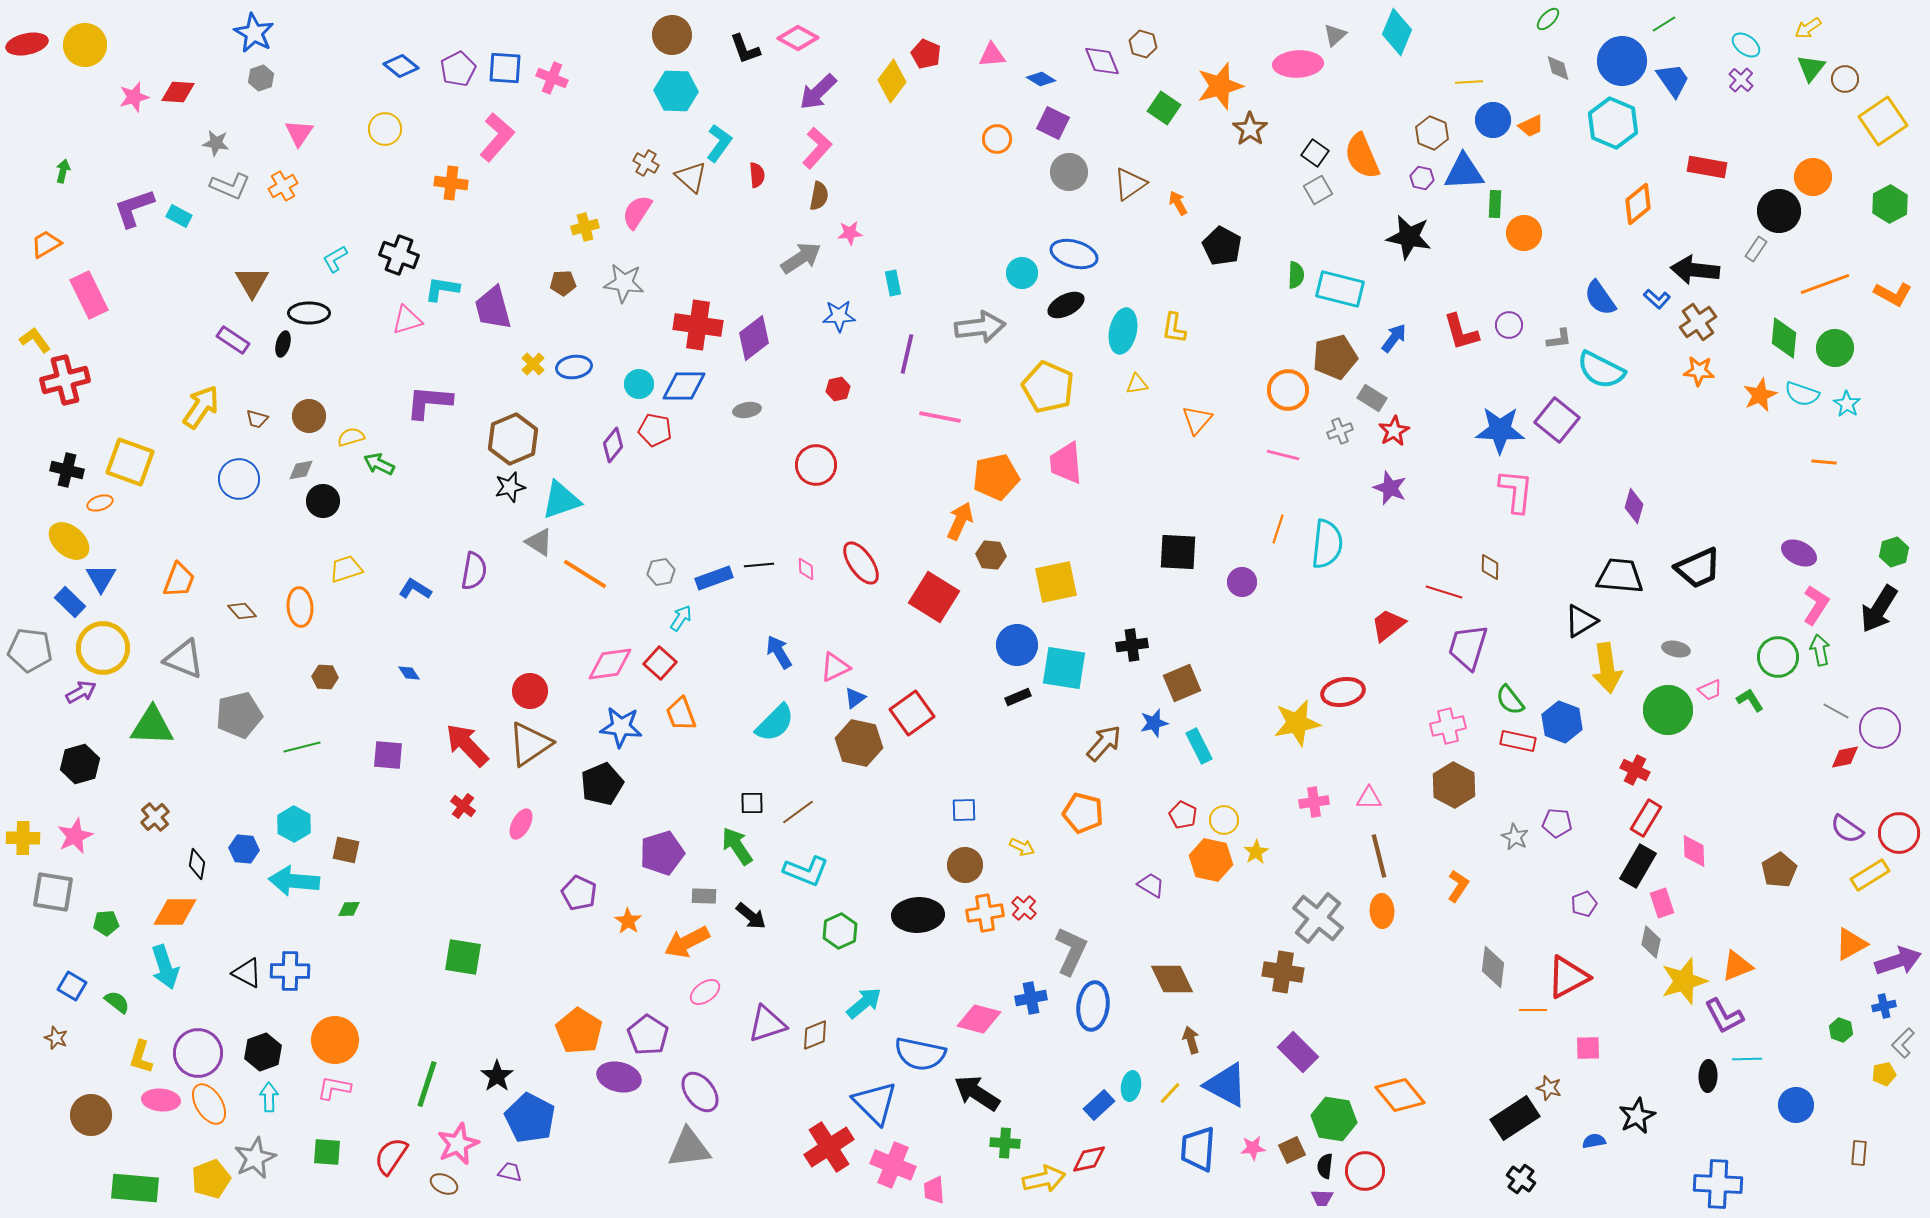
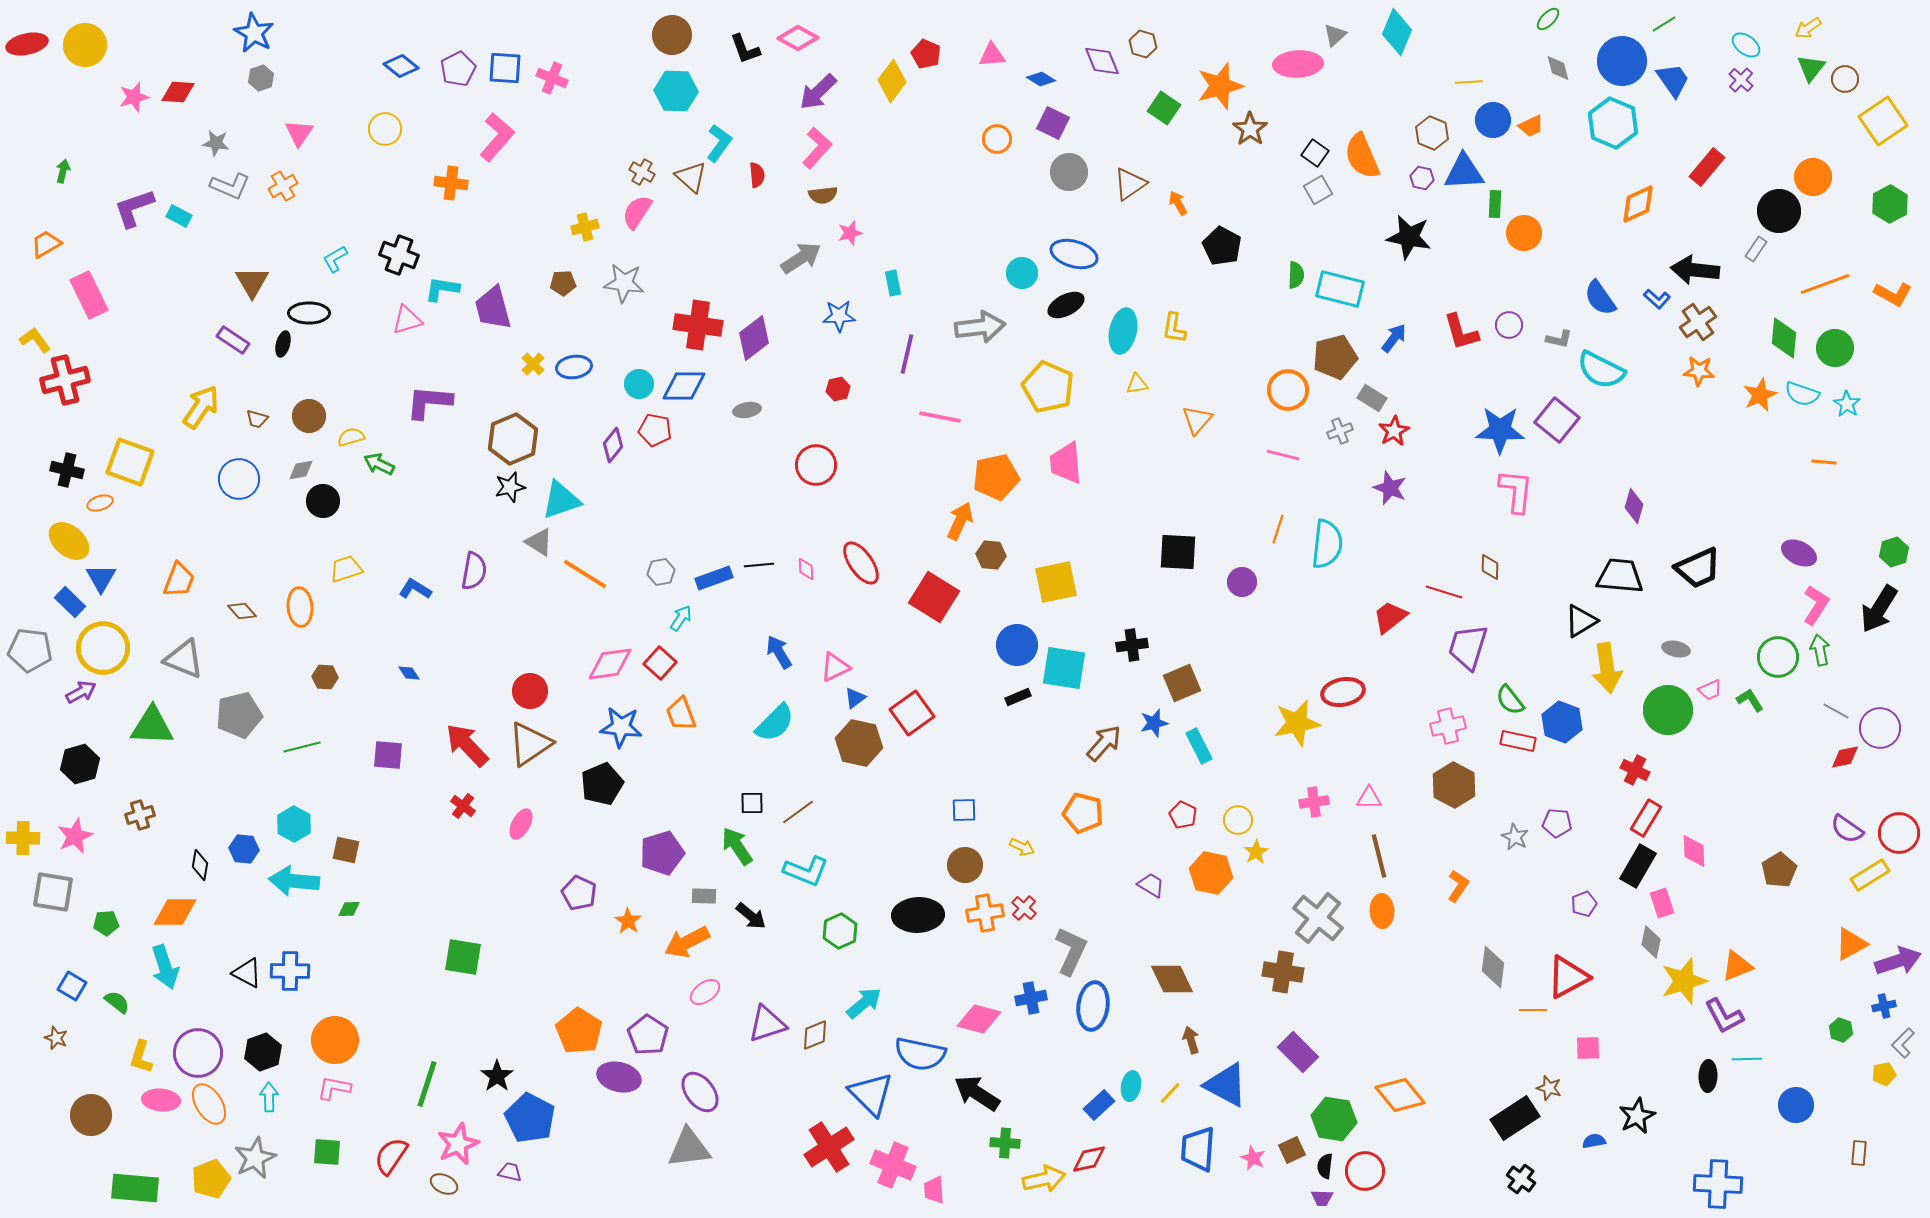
brown cross at (646, 163): moved 4 px left, 9 px down
red rectangle at (1707, 167): rotated 60 degrees counterclockwise
brown semicircle at (819, 196): moved 4 px right, 1 px up; rotated 72 degrees clockwise
orange diamond at (1638, 204): rotated 15 degrees clockwise
pink star at (850, 233): rotated 10 degrees counterclockwise
gray L-shape at (1559, 339): rotated 20 degrees clockwise
red trapezoid at (1388, 625): moved 2 px right, 8 px up
brown cross at (155, 817): moved 15 px left, 2 px up; rotated 24 degrees clockwise
yellow circle at (1224, 820): moved 14 px right
orange hexagon at (1211, 860): moved 13 px down
black diamond at (197, 864): moved 3 px right, 1 px down
blue triangle at (875, 1103): moved 4 px left, 9 px up
pink star at (1253, 1148): moved 10 px down; rotated 30 degrees clockwise
